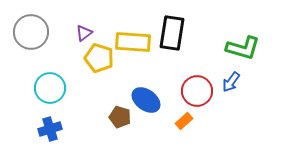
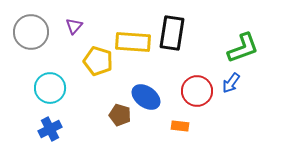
purple triangle: moved 10 px left, 7 px up; rotated 12 degrees counterclockwise
green L-shape: rotated 36 degrees counterclockwise
yellow pentagon: moved 1 px left, 3 px down
blue arrow: moved 1 px down
blue ellipse: moved 3 px up
brown pentagon: moved 2 px up
orange rectangle: moved 4 px left, 5 px down; rotated 48 degrees clockwise
blue cross: rotated 10 degrees counterclockwise
